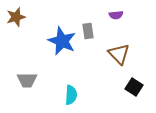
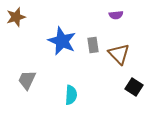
gray rectangle: moved 5 px right, 14 px down
gray trapezoid: rotated 115 degrees clockwise
